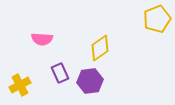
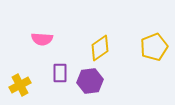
yellow pentagon: moved 3 px left, 28 px down
purple rectangle: rotated 24 degrees clockwise
